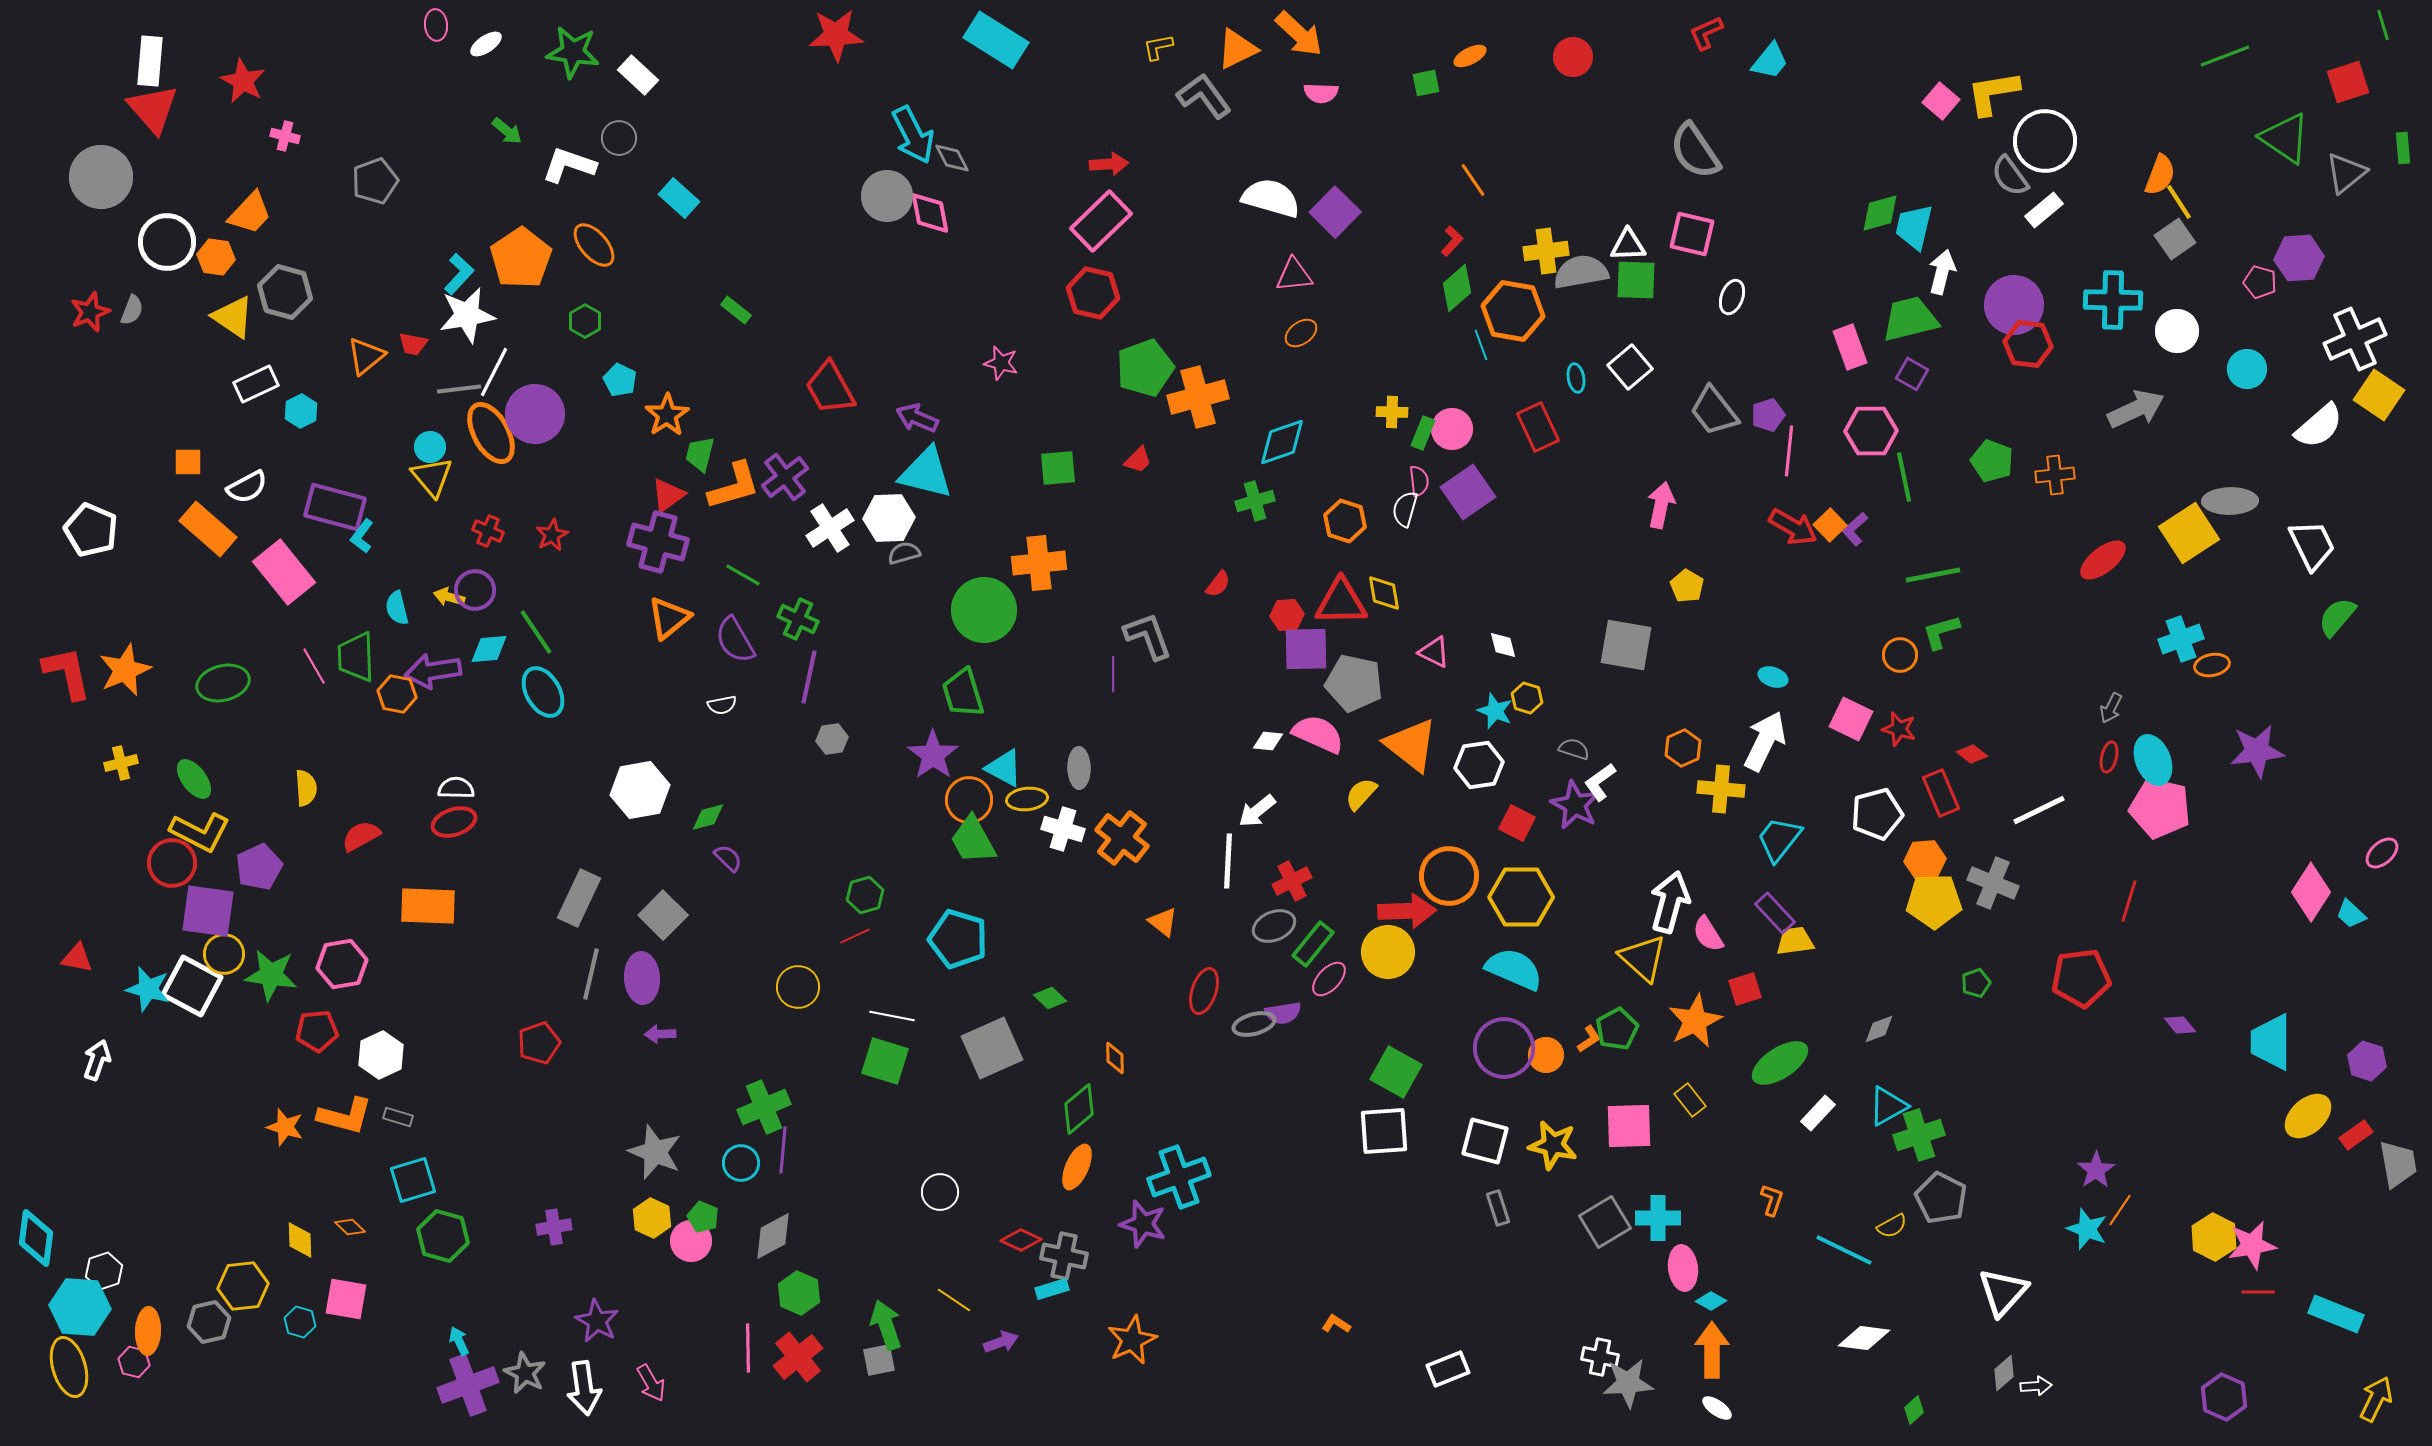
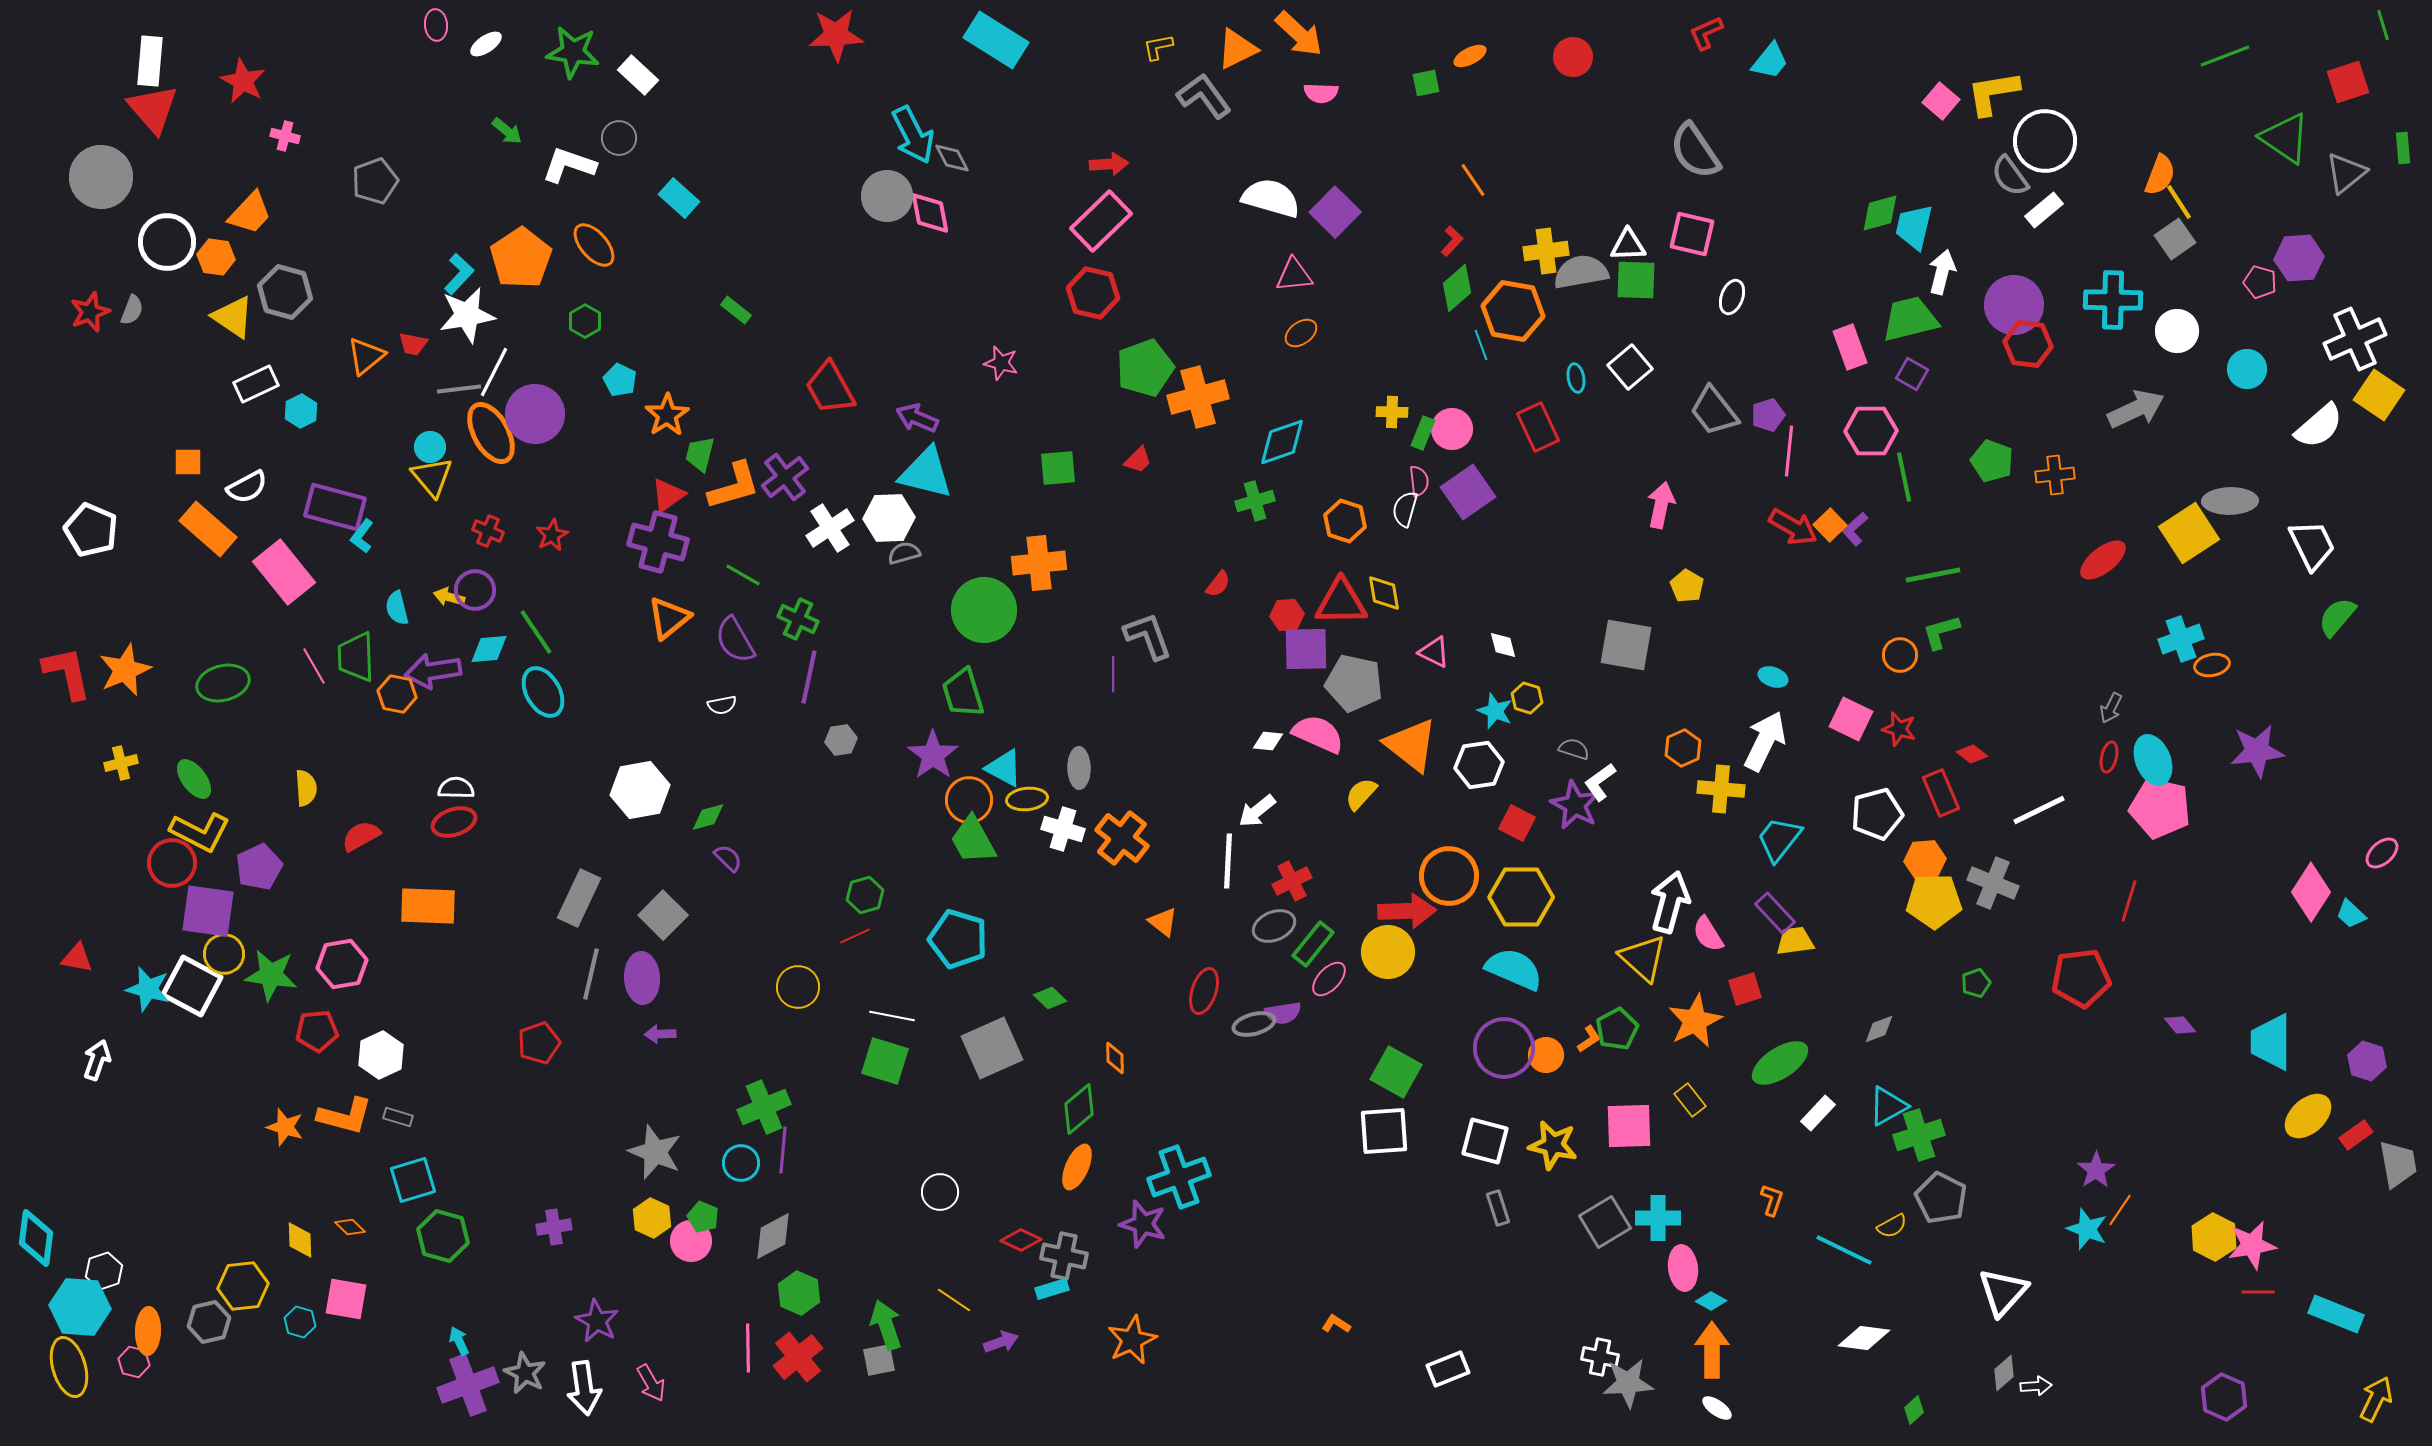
gray hexagon at (832, 739): moved 9 px right, 1 px down
